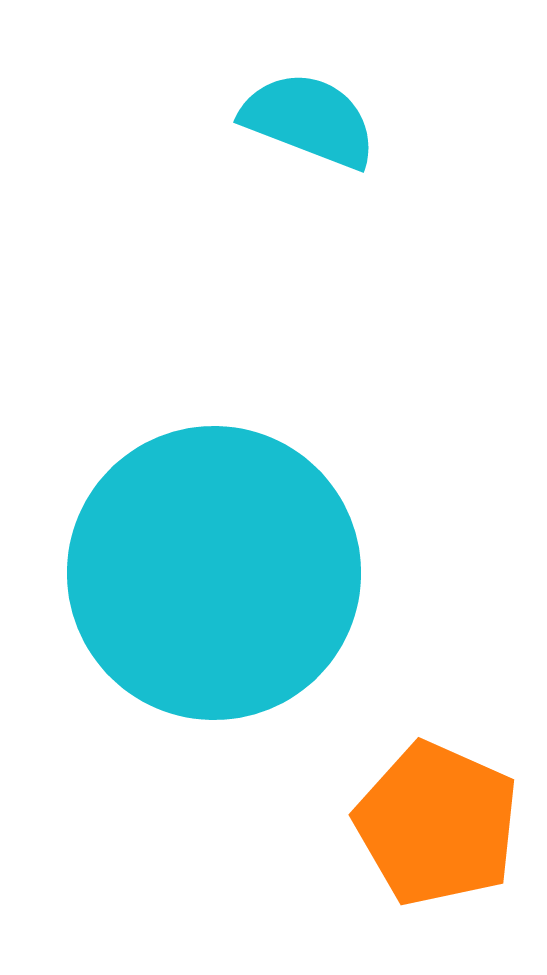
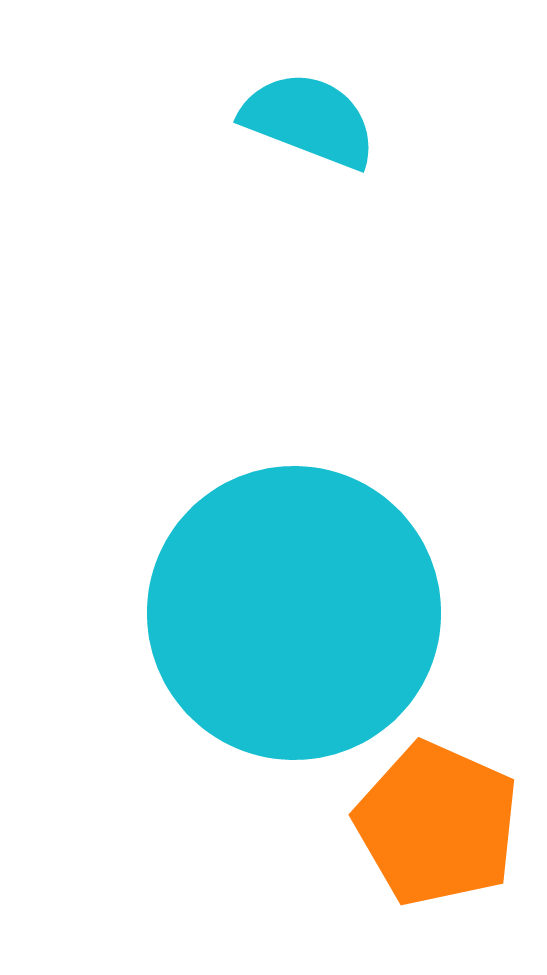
cyan circle: moved 80 px right, 40 px down
